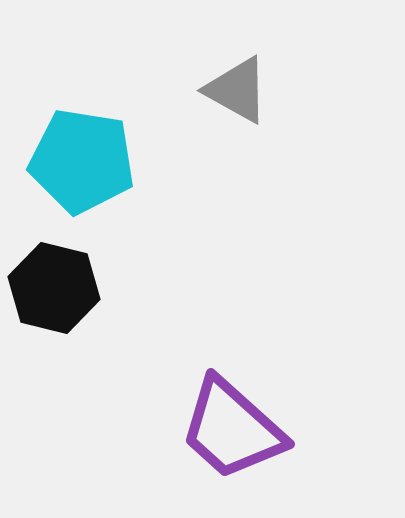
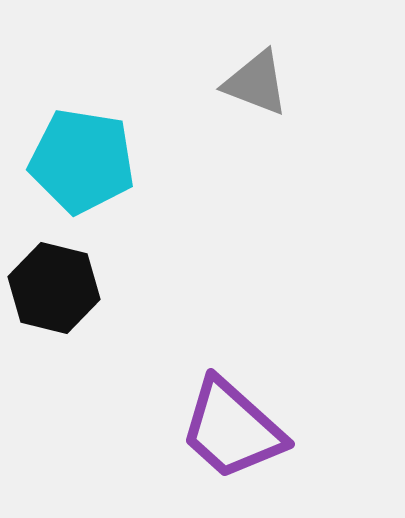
gray triangle: moved 19 px right, 7 px up; rotated 8 degrees counterclockwise
